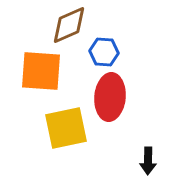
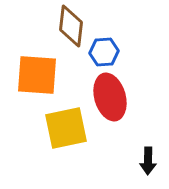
brown diamond: moved 2 px right, 1 px down; rotated 60 degrees counterclockwise
blue hexagon: rotated 8 degrees counterclockwise
orange square: moved 4 px left, 4 px down
red ellipse: rotated 21 degrees counterclockwise
